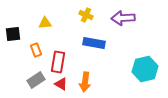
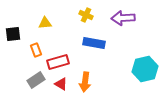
red rectangle: rotated 65 degrees clockwise
